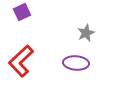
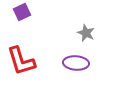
gray star: rotated 24 degrees counterclockwise
red L-shape: rotated 64 degrees counterclockwise
